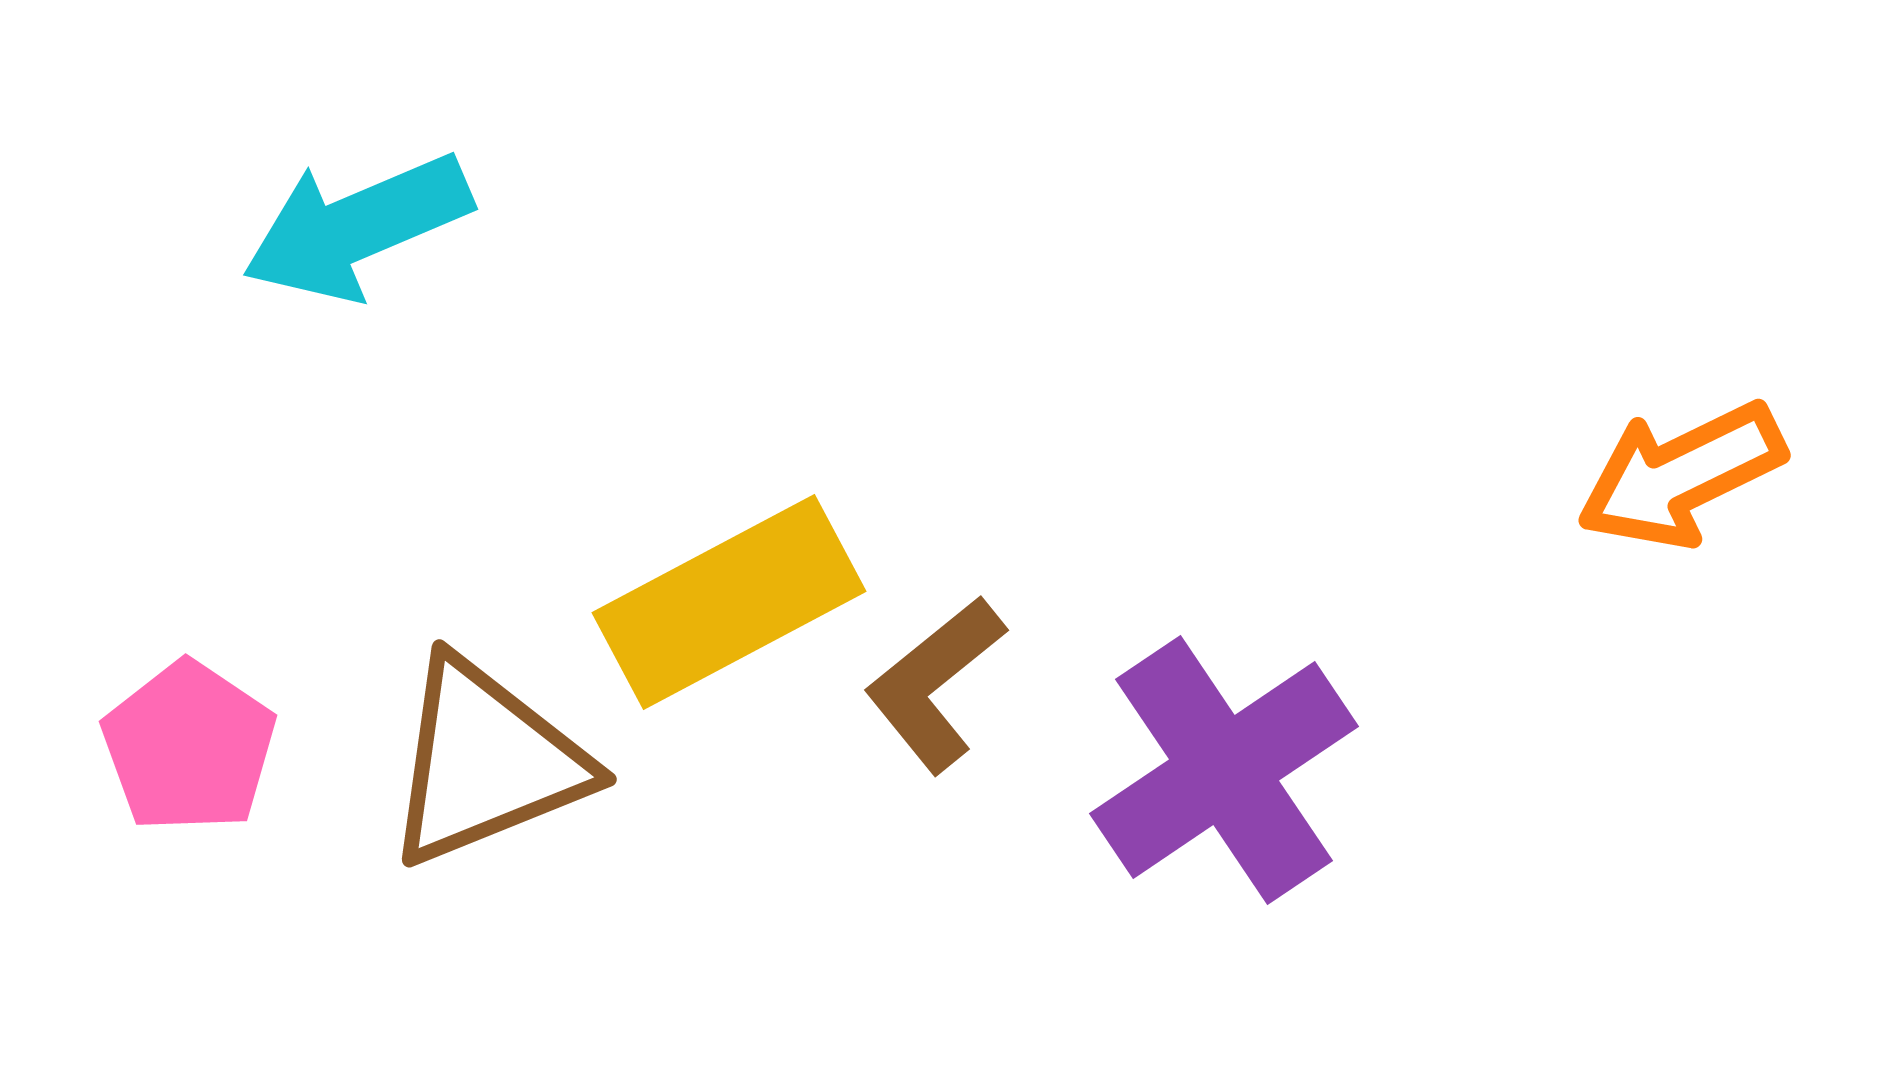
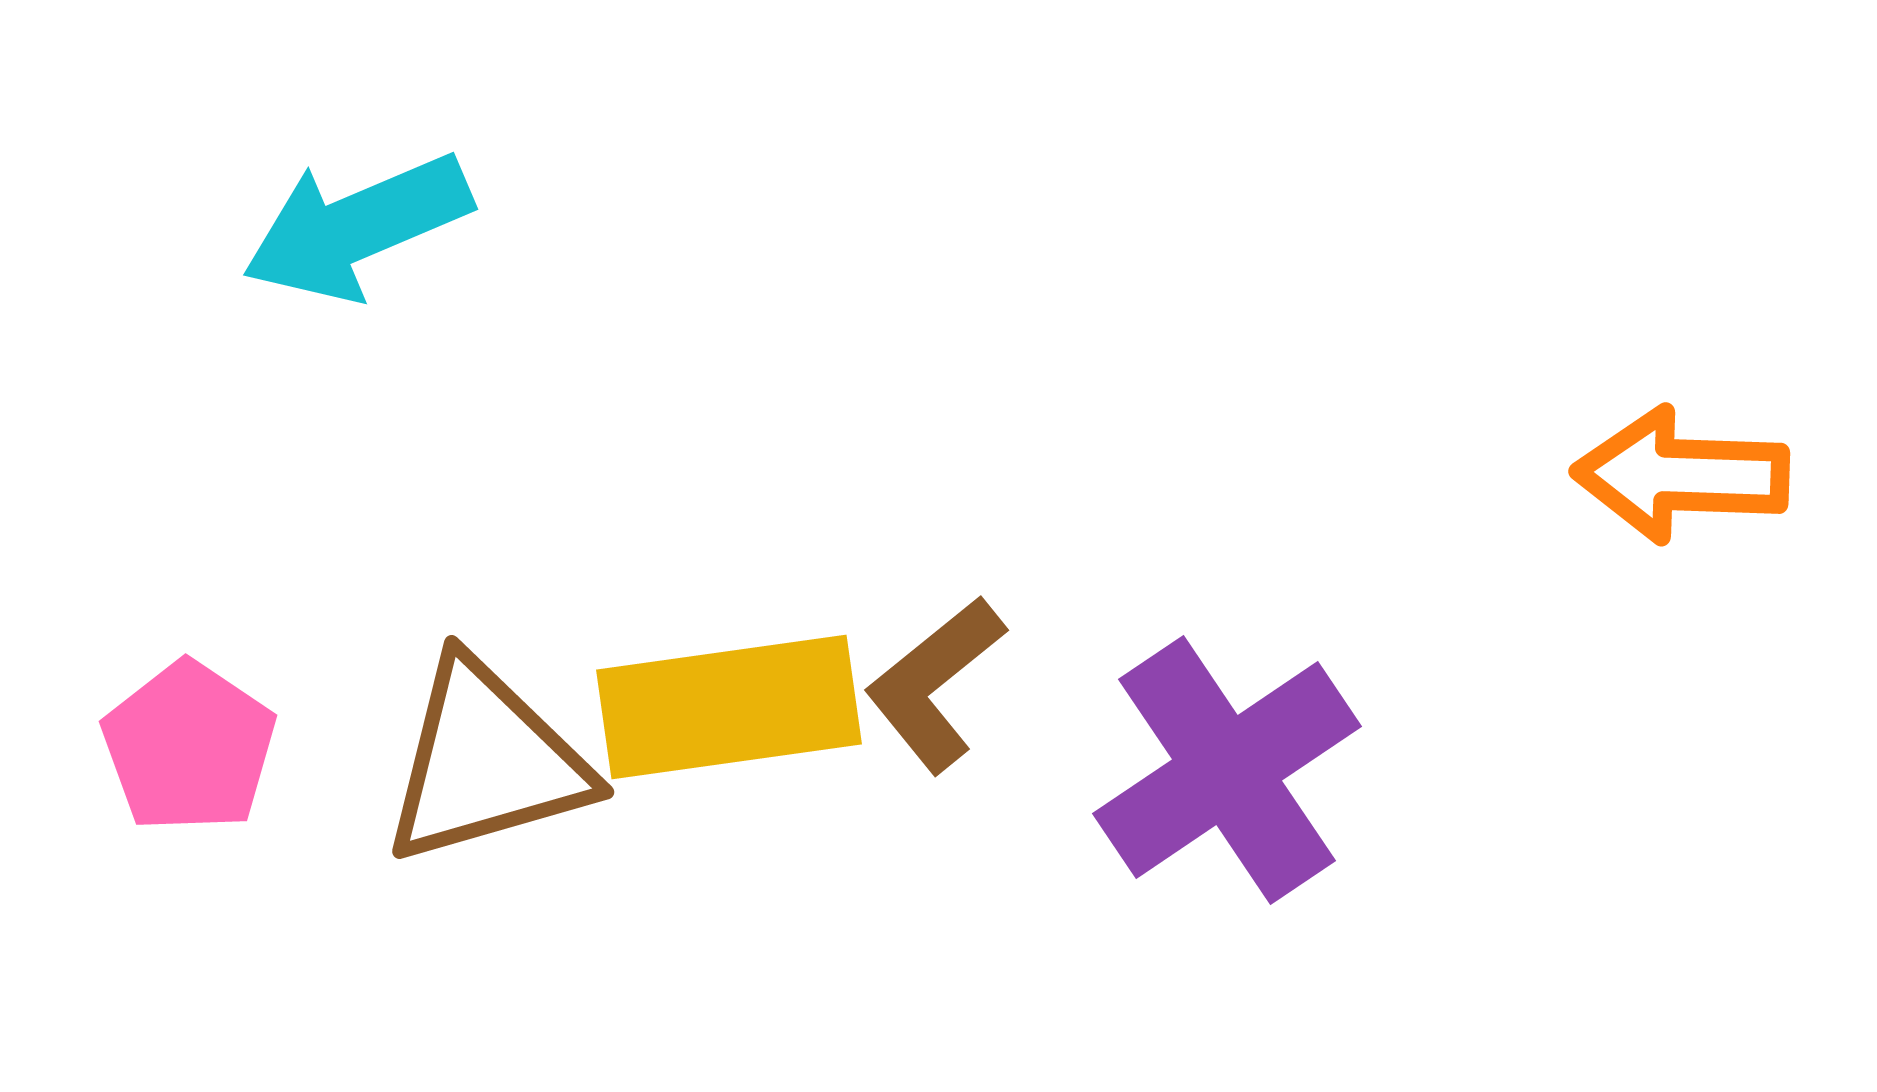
orange arrow: rotated 28 degrees clockwise
yellow rectangle: moved 105 px down; rotated 20 degrees clockwise
brown triangle: rotated 6 degrees clockwise
purple cross: moved 3 px right
